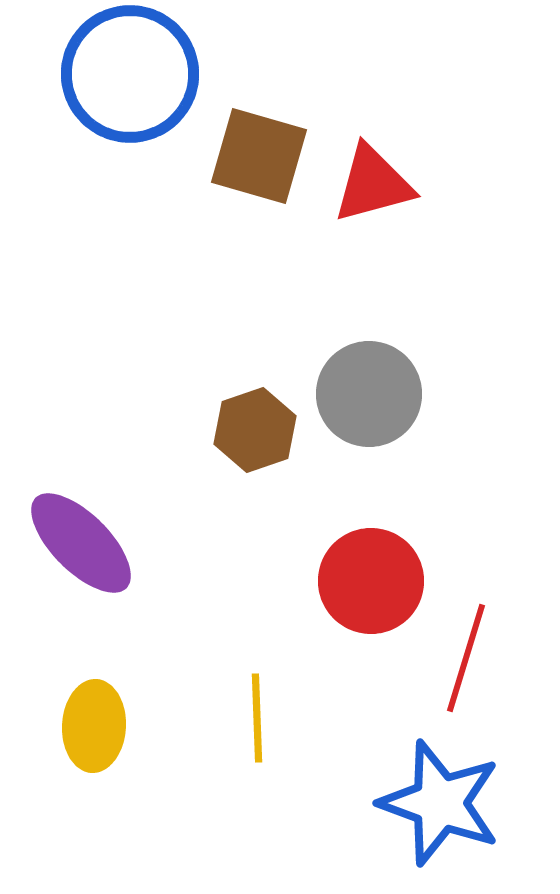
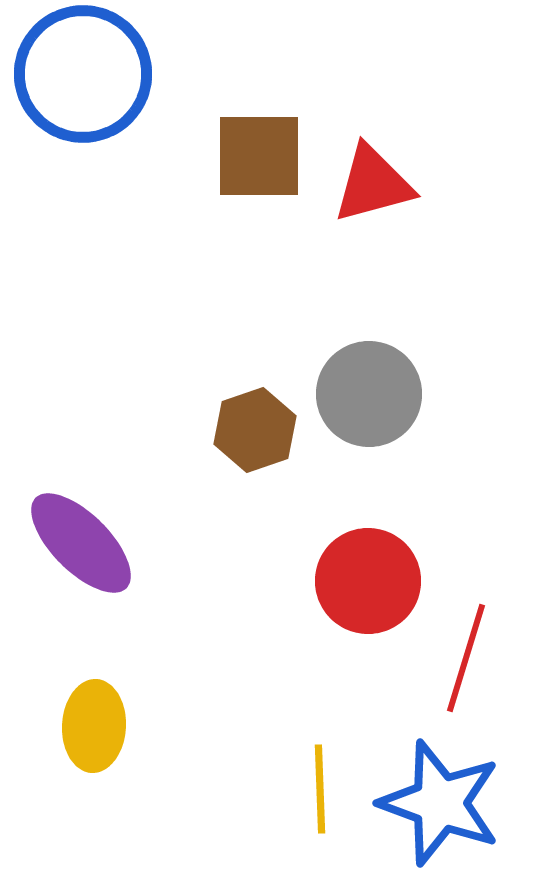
blue circle: moved 47 px left
brown square: rotated 16 degrees counterclockwise
red circle: moved 3 px left
yellow line: moved 63 px right, 71 px down
